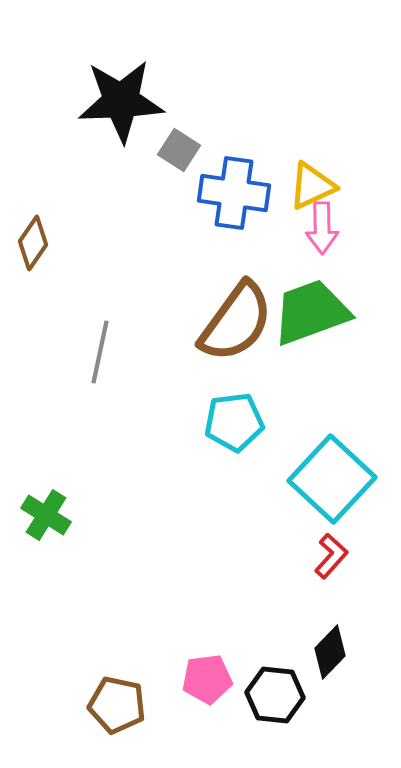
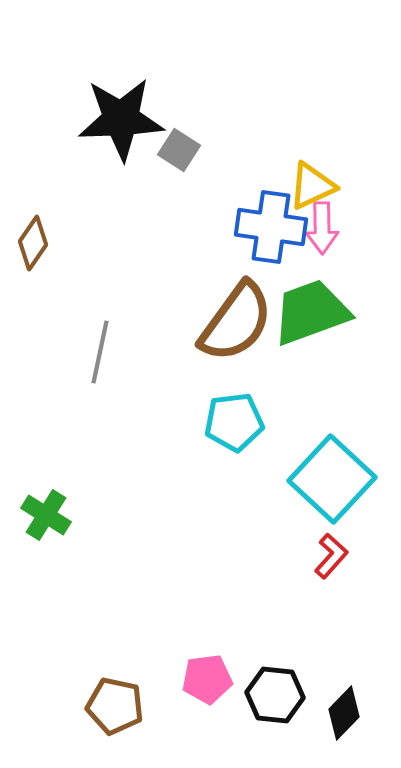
black star: moved 18 px down
blue cross: moved 37 px right, 34 px down
black diamond: moved 14 px right, 61 px down
brown pentagon: moved 2 px left, 1 px down
